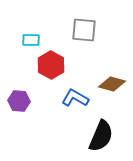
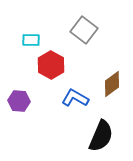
gray square: rotated 32 degrees clockwise
brown diamond: rotated 52 degrees counterclockwise
